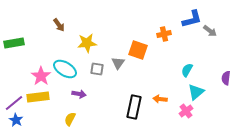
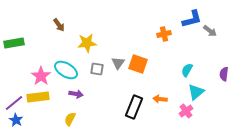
orange square: moved 14 px down
cyan ellipse: moved 1 px right, 1 px down
purple semicircle: moved 2 px left, 4 px up
purple arrow: moved 3 px left
black rectangle: rotated 10 degrees clockwise
